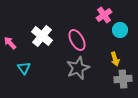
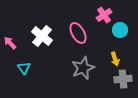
pink ellipse: moved 1 px right, 7 px up
gray star: moved 5 px right
